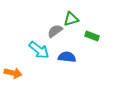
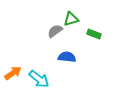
green rectangle: moved 2 px right, 2 px up
cyan arrow: moved 29 px down
orange arrow: rotated 48 degrees counterclockwise
